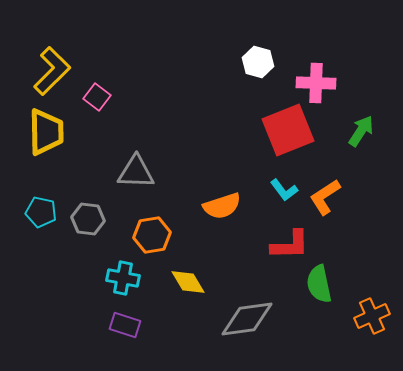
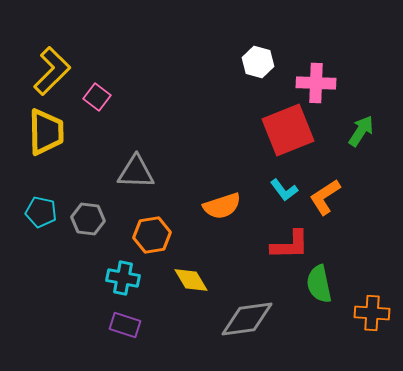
yellow diamond: moved 3 px right, 2 px up
orange cross: moved 3 px up; rotated 28 degrees clockwise
